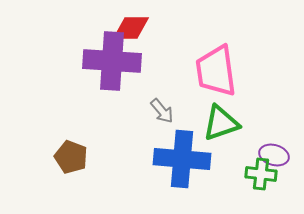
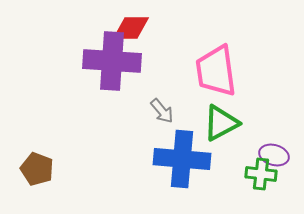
green triangle: rotated 9 degrees counterclockwise
brown pentagon: moved 34 px left, 12 px down
